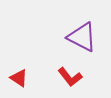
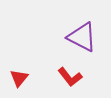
red triangle: rotated 36 degrees clockwise
